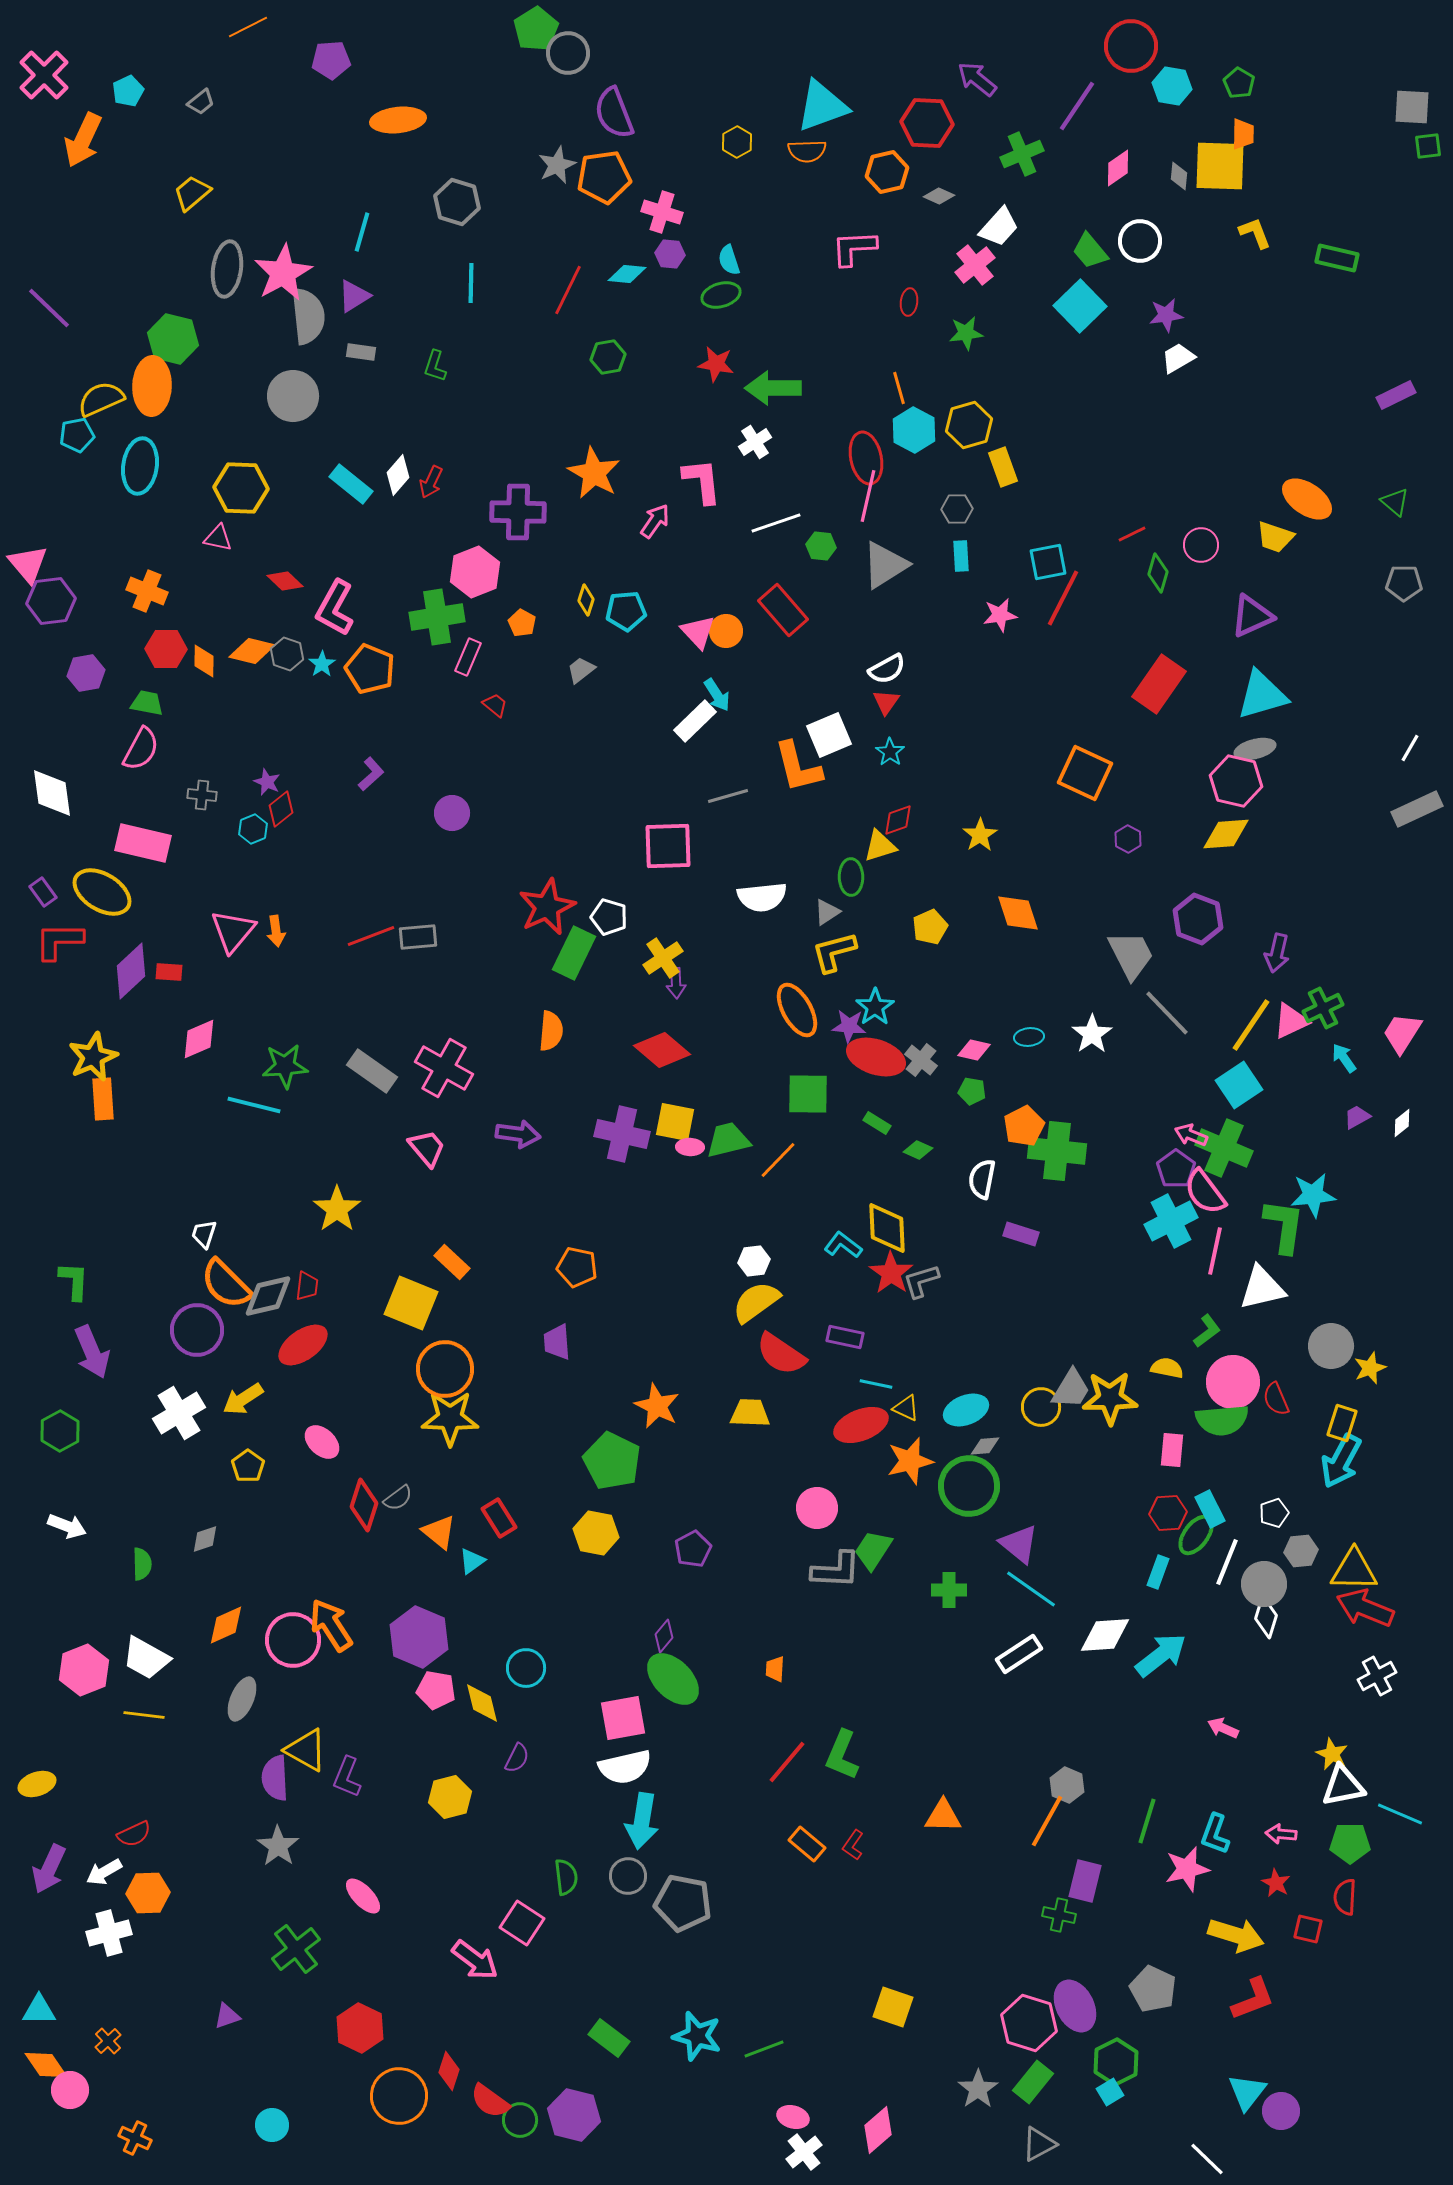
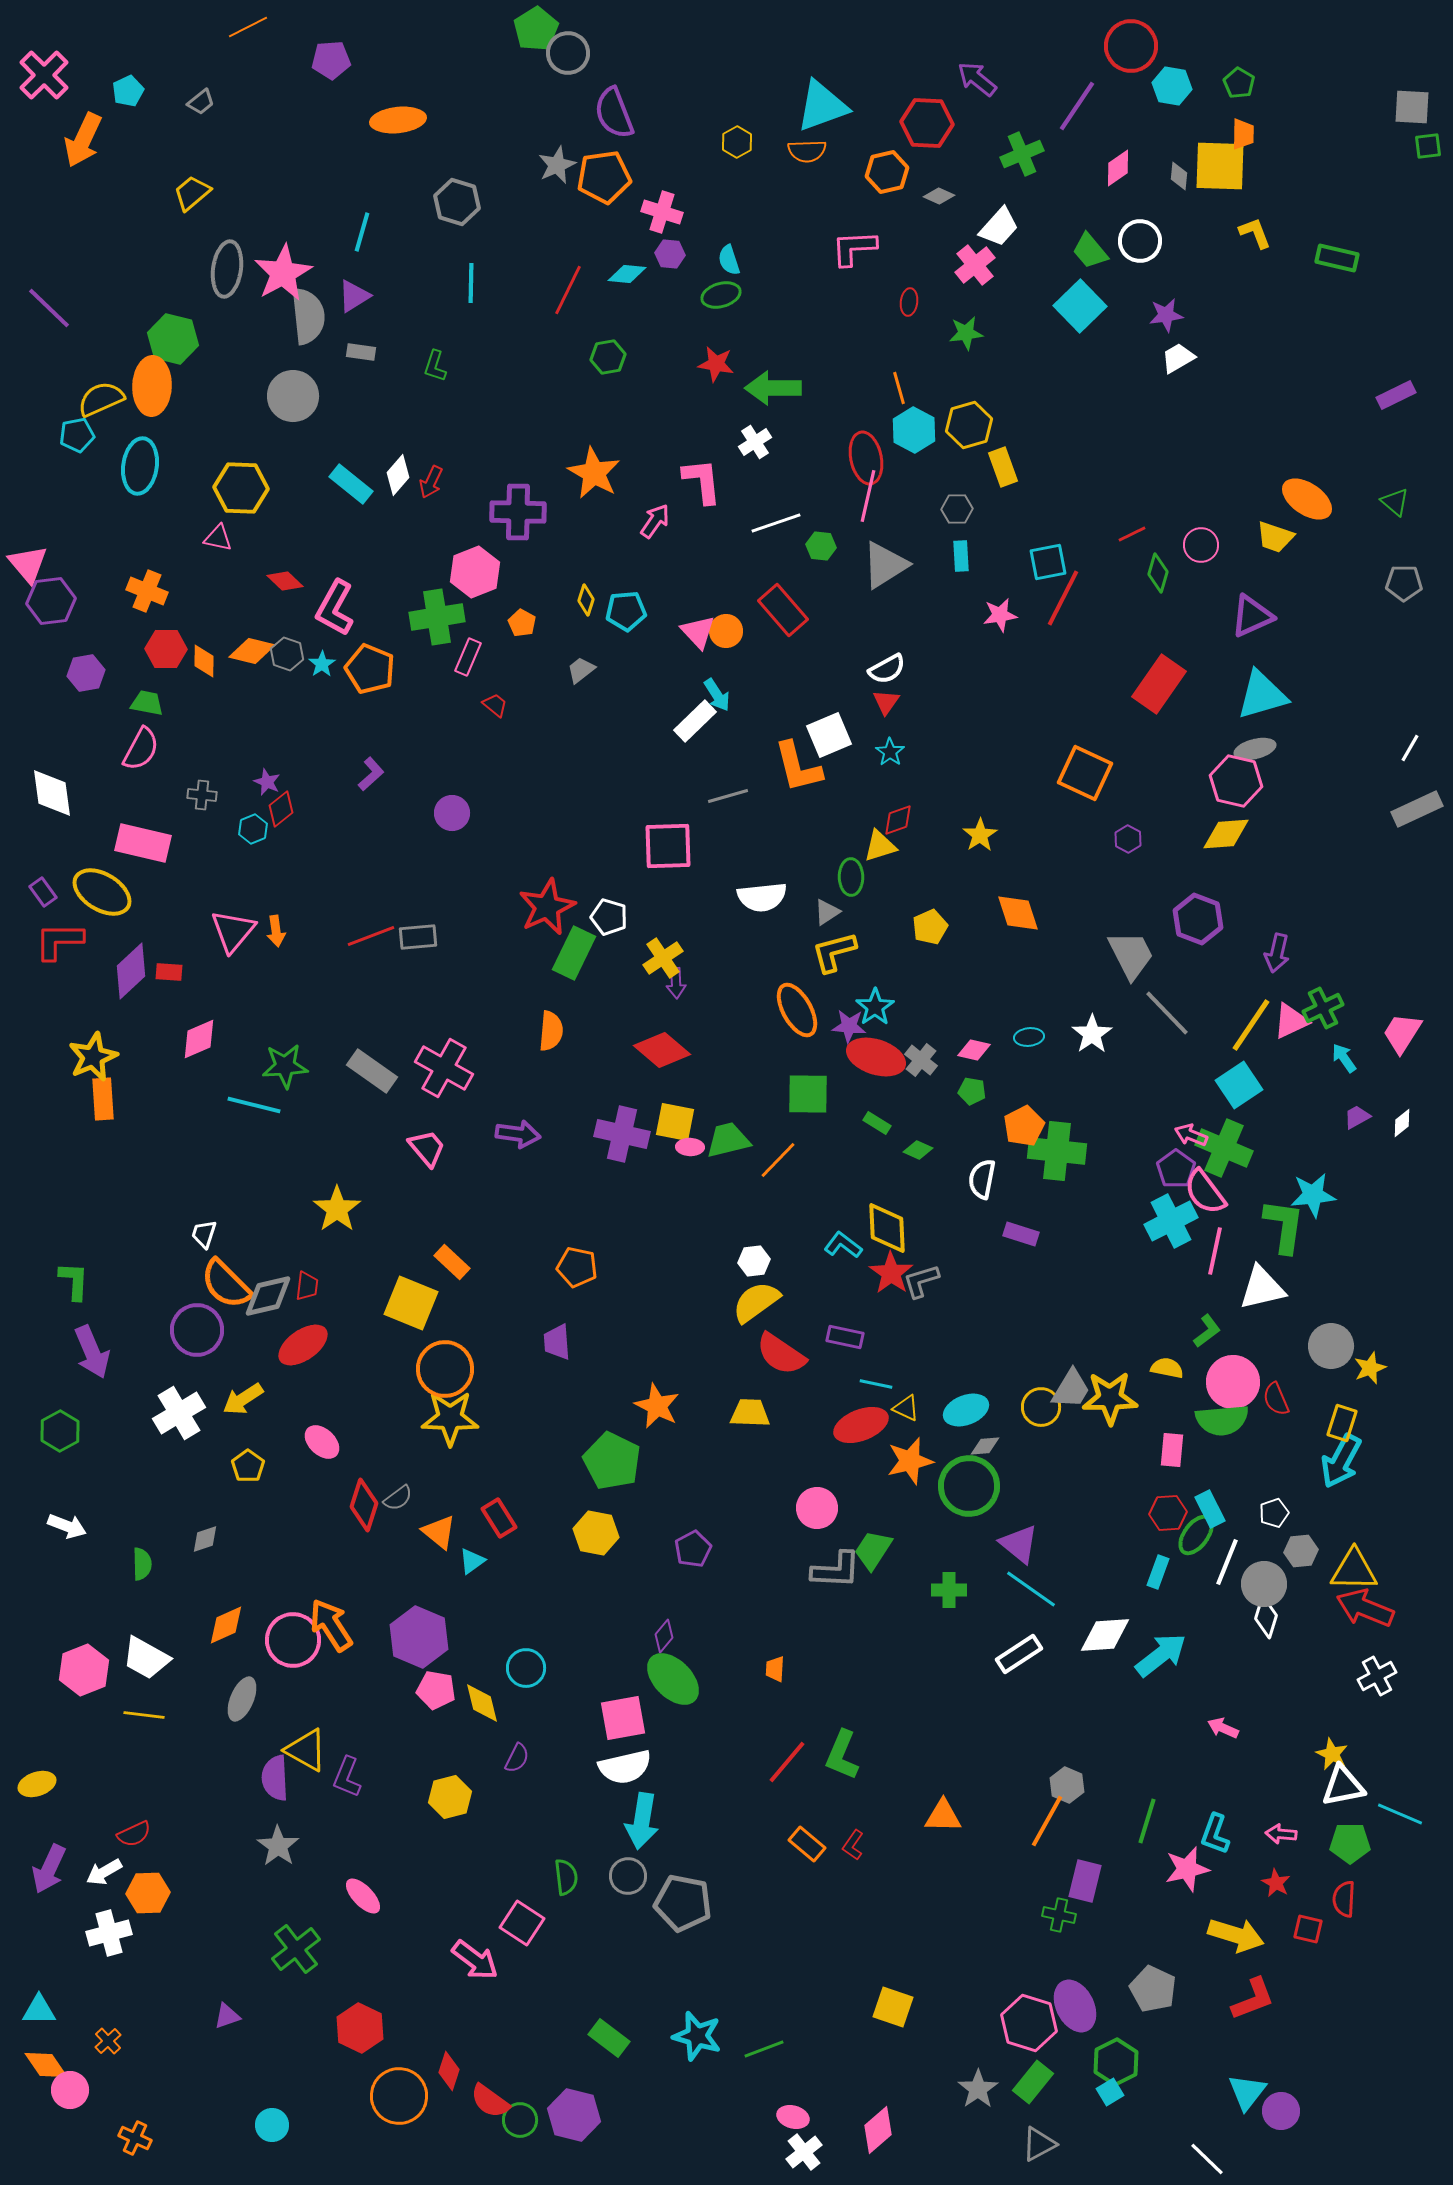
red semicircle at (1345, 1897): moved 1 px left, 2 px down
